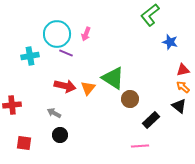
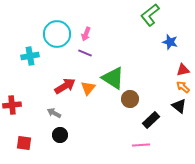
purple line: moved 19 px right
red arrow: rotated 45 degrees counterclockwise
pink line: moved 1 px right, 1 px up
